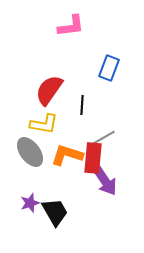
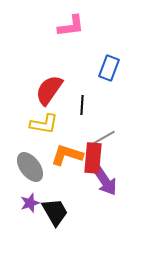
gray ellipse: moved 15 px down
